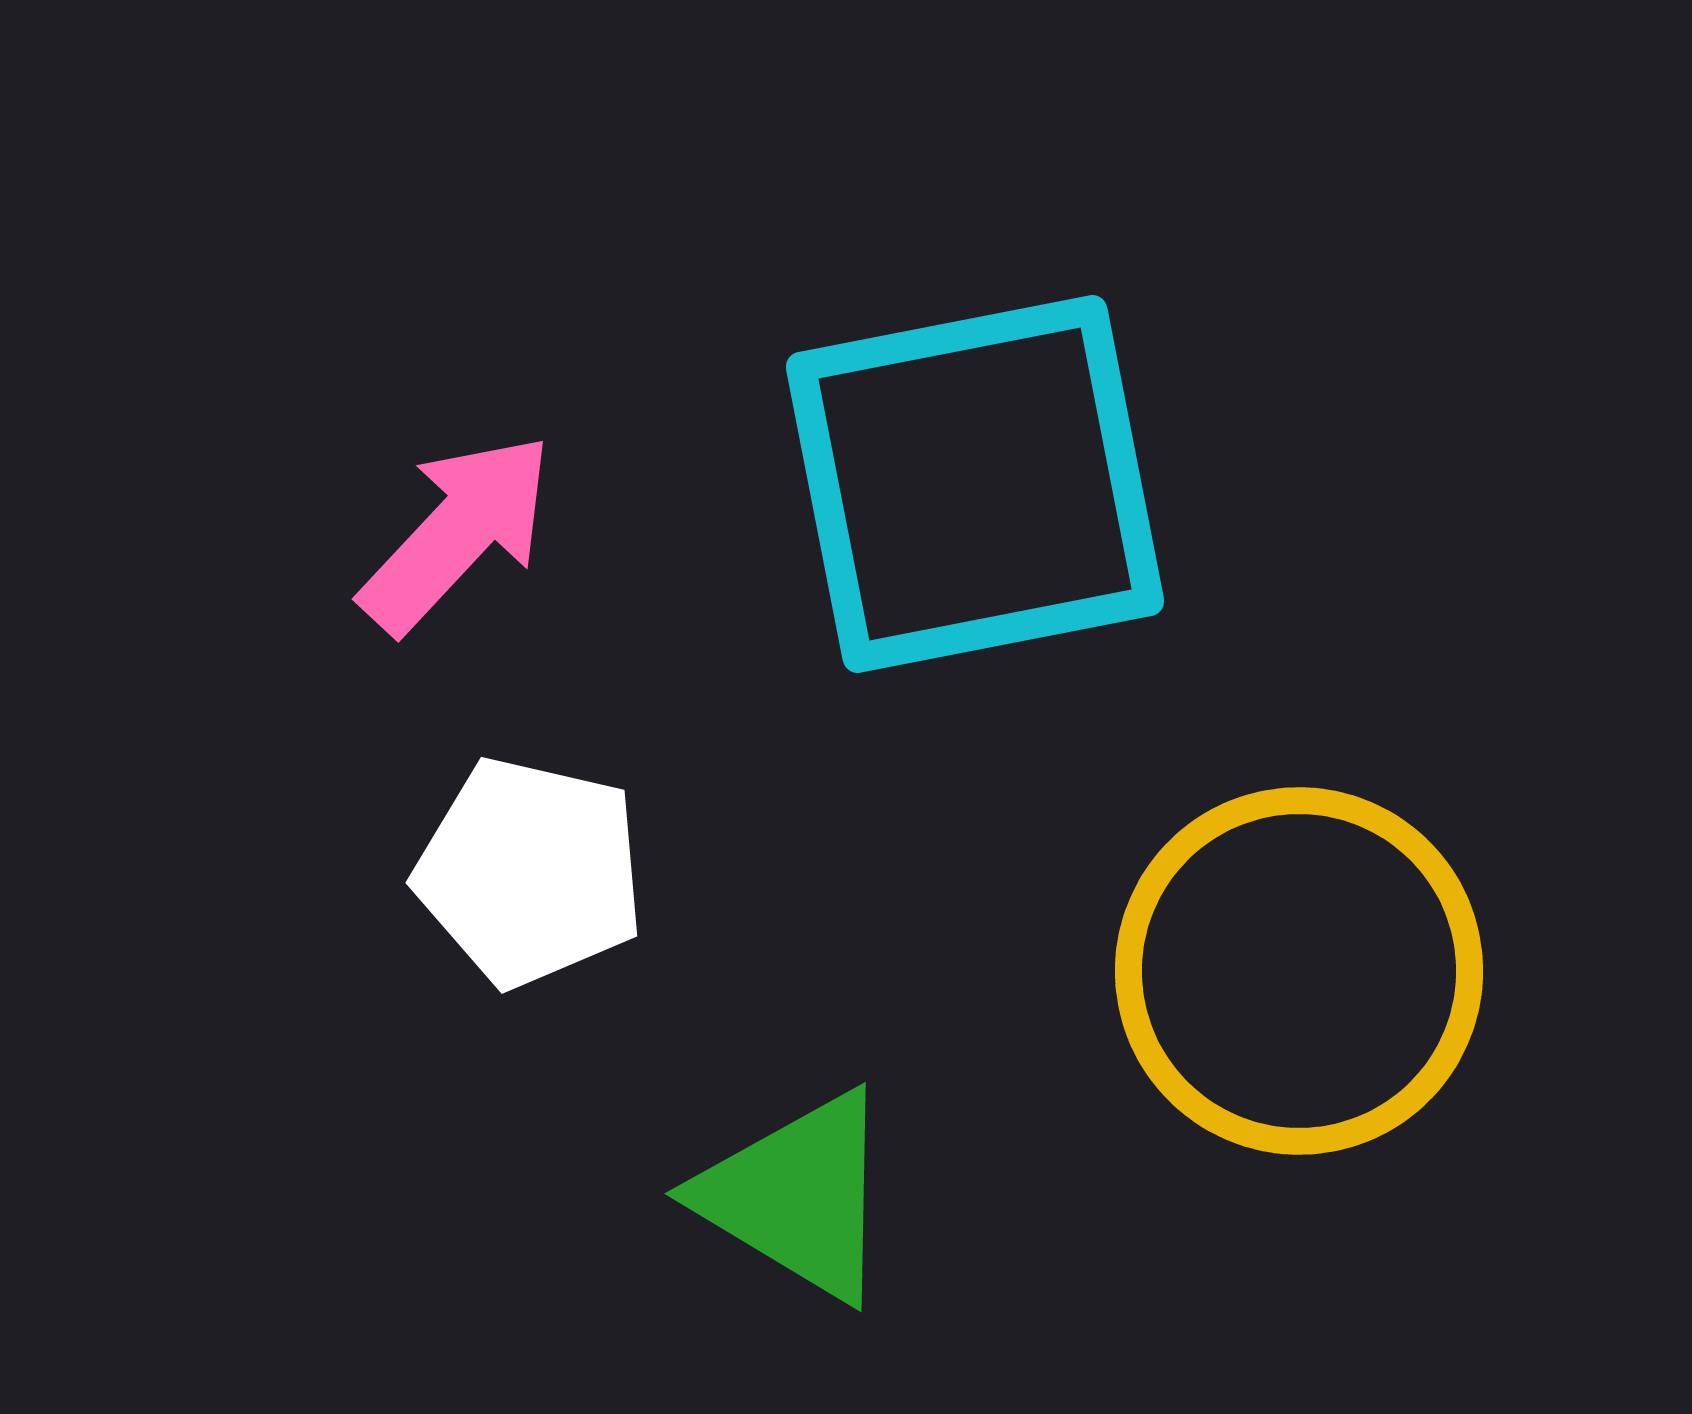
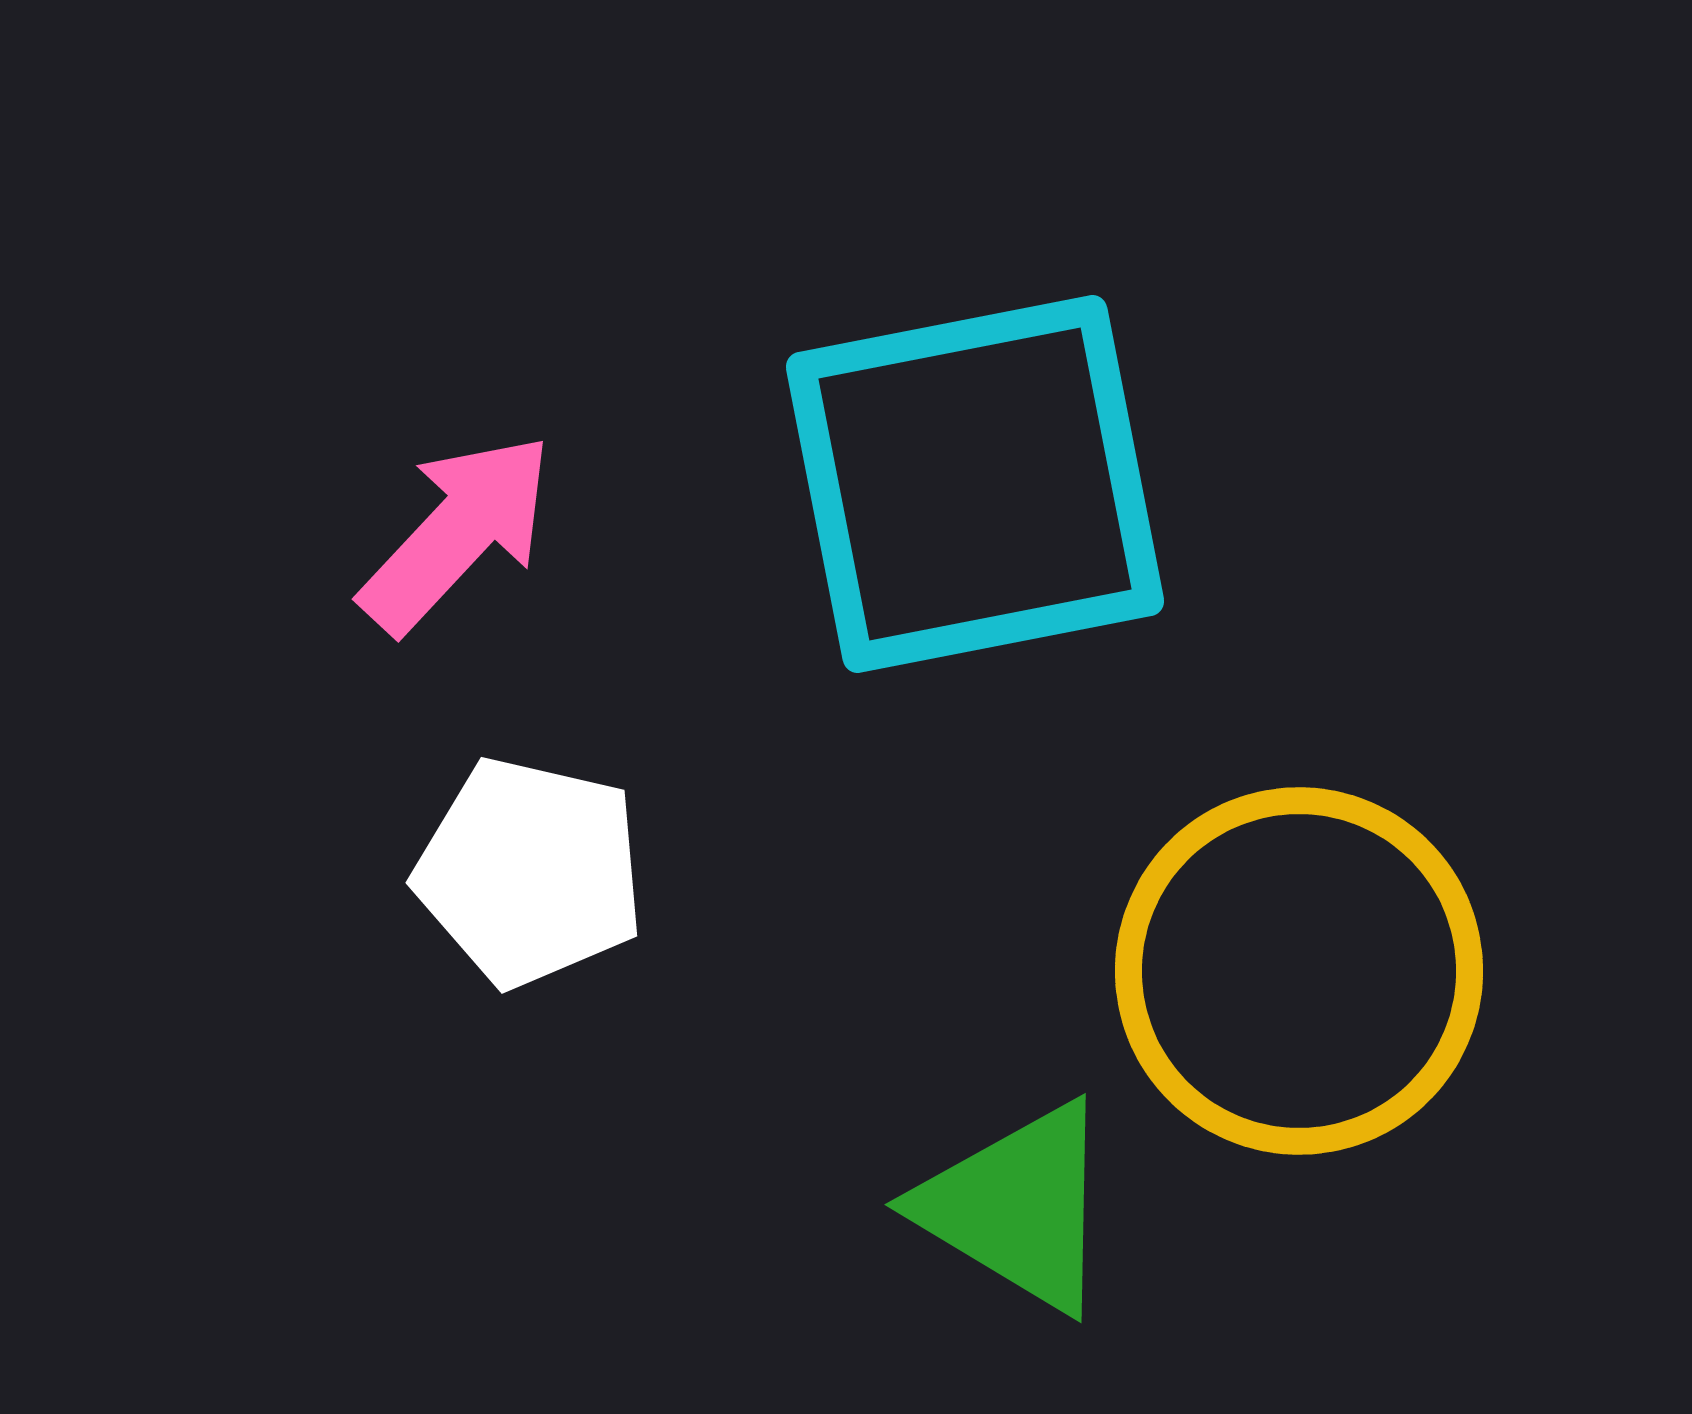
green triangle: moved 220 px right, 11 px down
